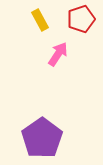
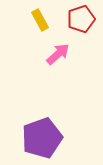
pink arrow: rotated 15 degrees clockwise
purple pentagon: rotated 15 degrees clockwise
